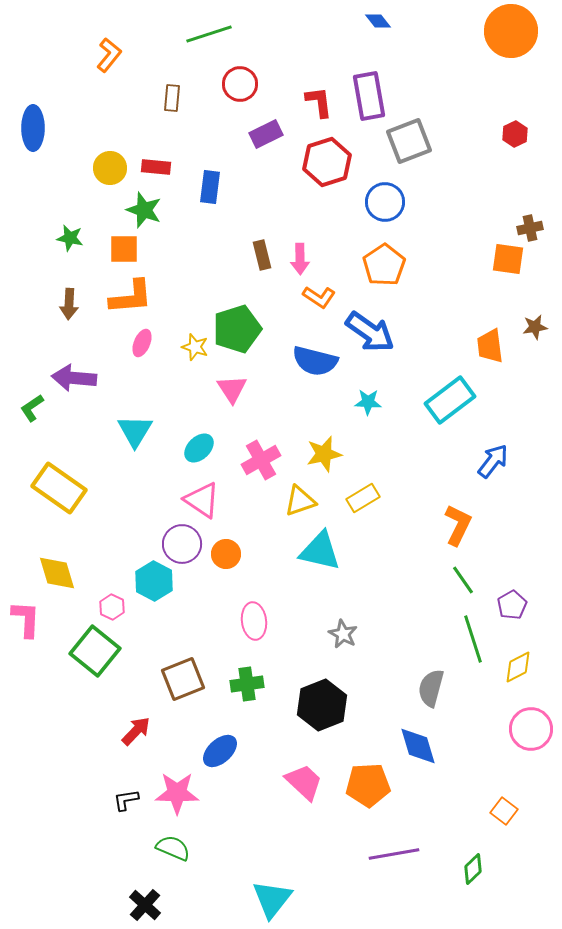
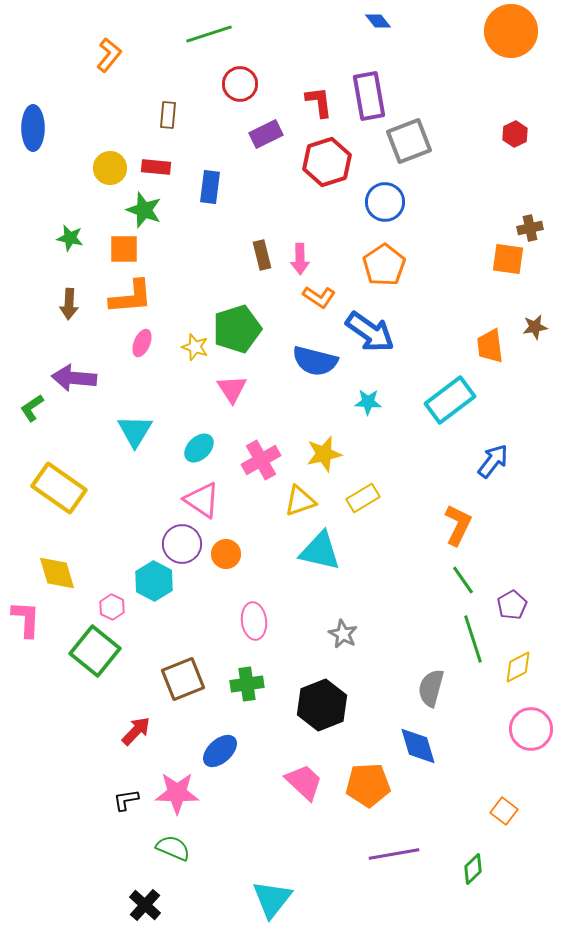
brown rectangle at (172, 98): moved 4 px left, 17 px down
